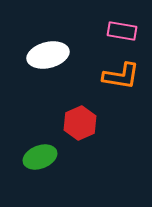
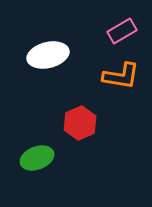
pink rectangle: rotated 40 degrees counterclockwise
green ellipse: moved 3 px left, 1 px down
